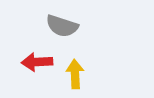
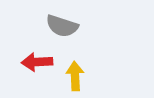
yellow arrow: moved 2 px down
